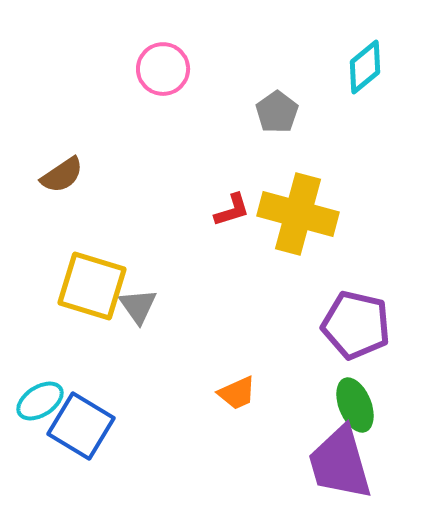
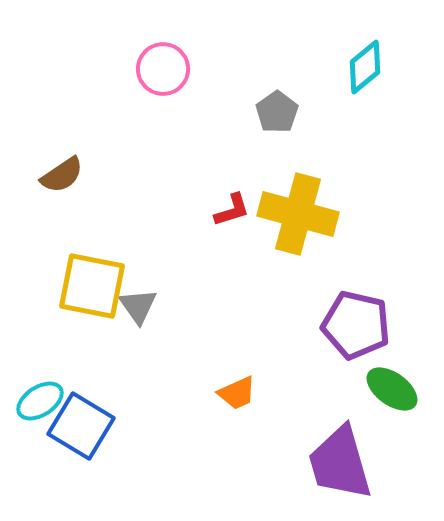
yellow square: rotated 6 degrees counterclockwise
green ellipse: moved 37 px right, 16 px up; rotated 32 degrees counterclockwise
